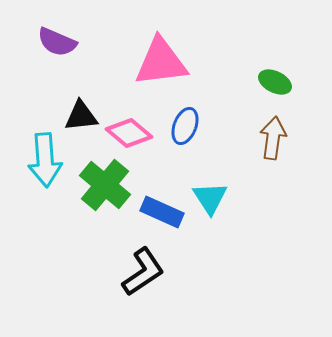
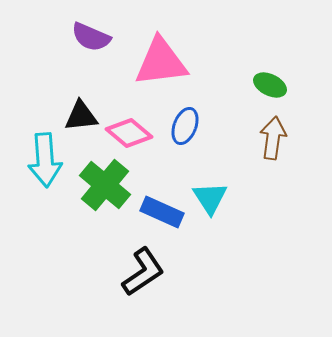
purple semicircle: moved 34 px right, 5 px up
green ellipse: moved 5 px left, 3 px down
